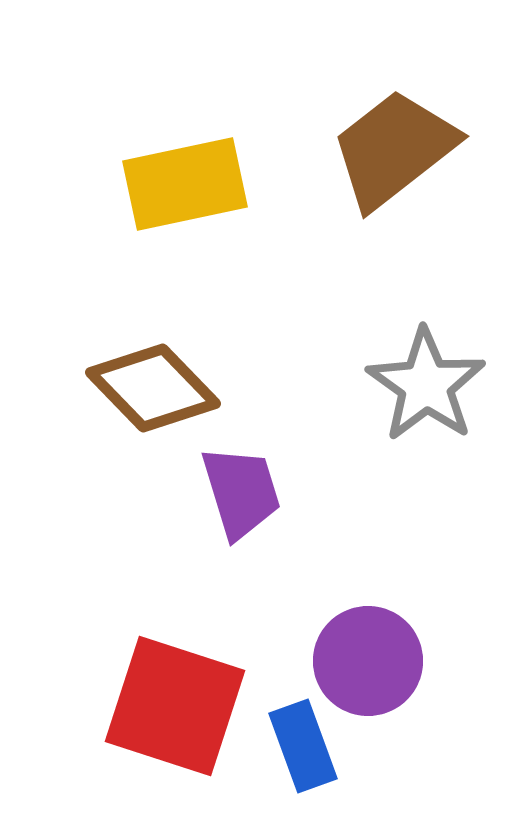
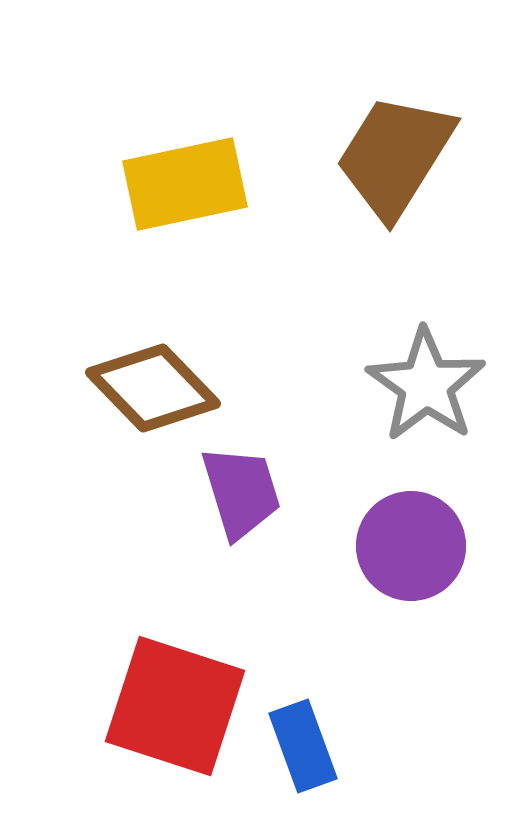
brown trapezoid: moved 1 px right, 7 px down; rotated 20 degrees counterclockwise
purple circle: moved 43 px right, 115 px up
